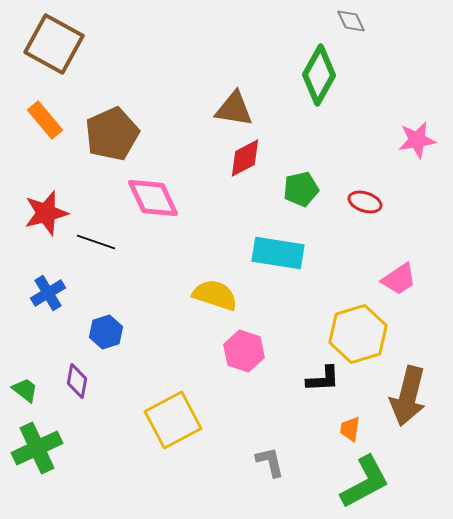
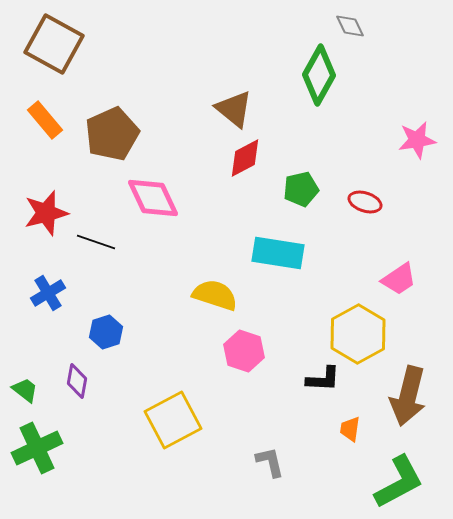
gray diamond: moved 1 px left, 5 px down
brown triangle: rotated 30 degrees clockwise
yellow hexagon: rotated 12 degrees counterclockwise
black L-shape: rotated 6 degrees clockwise
green L-shape: moved 34 px right
